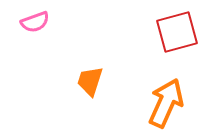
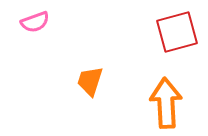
orange arrow: rotated 27 degrees counterclockwise
